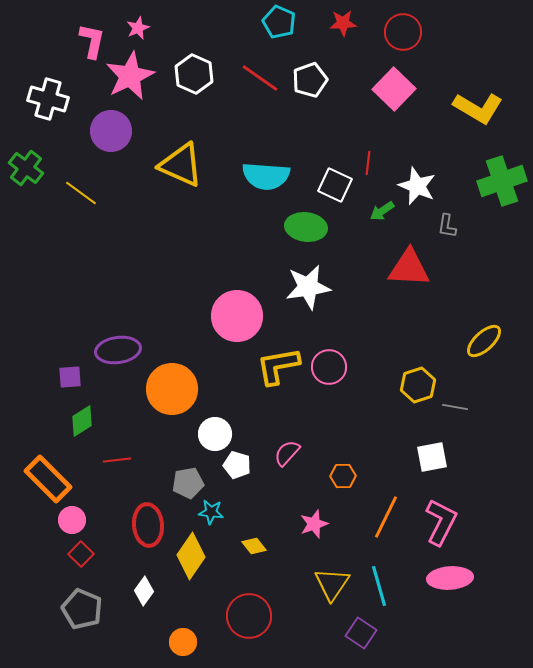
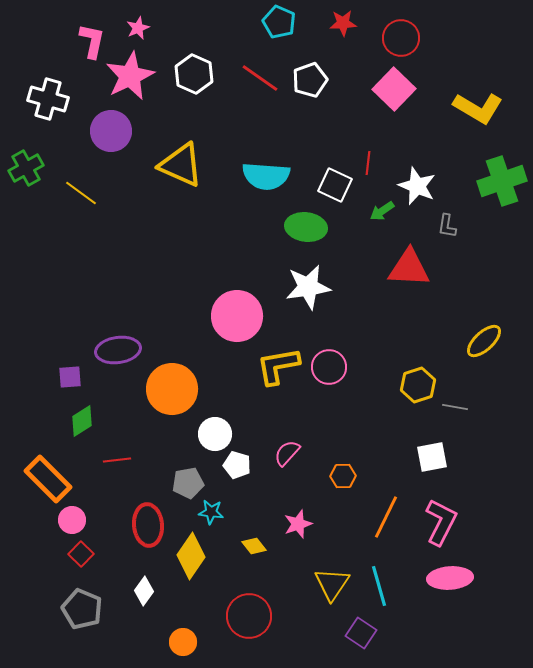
red circle at (403, 32): moved 2 px left, 6 px down
green cross at (26, 168): rotated 24 degrees clockwise
pink star at (314, 524): moved 16 px left
